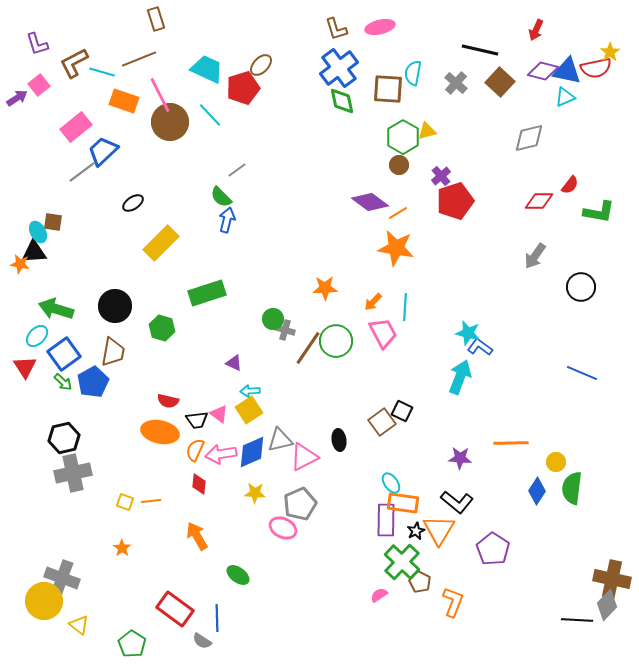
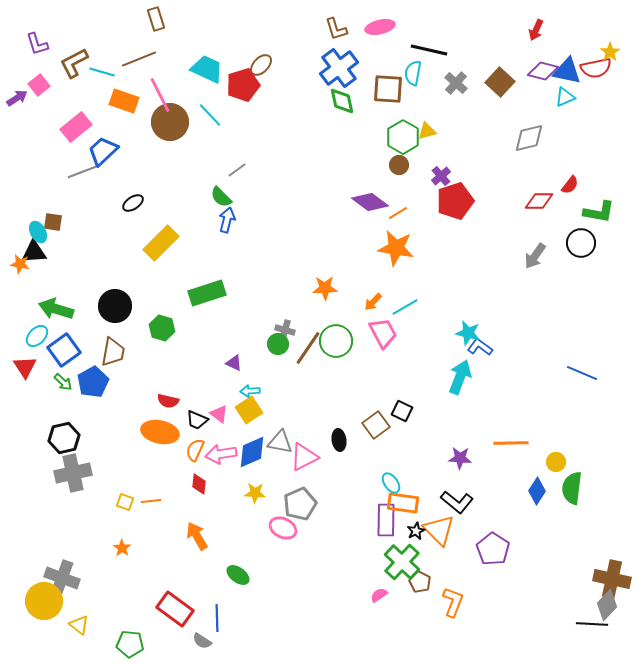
black line at (480, 50): moved 51 px left
red pentagon at (243, 88): moved 3 px up
gray line at (82, 172): rotated 16 degrees clockwise
black circle at (581, 287): moved 44 px up
cyan line at (405, 307): rotated 56 degrees clockwise
green circle at (273, 319): moved 5 px right, 25 px down
blue square at (64, 354): moved 4 px up
black trapezoid at (197, 420): rotated 30 degrees clockwise
brown square at (382, 422): moved 6 px left, 3 px down
gray triangle at (280, 440): moved 2 px down; rotated 24 degrees clockwise
orange triangle at (439, 530): rotated 16 degrees counterclockwise
black line at (577, 620): moved 15 px right, 4 px down
green pentagon at (132, 644): moved 2 px left; rotated 28 degrees counterclockwise
